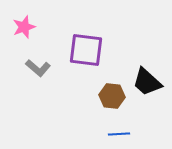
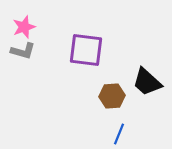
gray L-shape: moved 15 px left, 17 px up; rotated 25 degrees counterclockwise
brown hexagon: rotated 10 degrees counterclockwise
blue line: rotated 65 degrees counterclockwise
